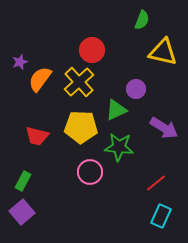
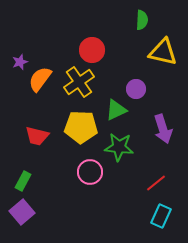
green semicircle: rotated 18 degrees counterclockwise
yellow cross: rotated 8 degrees clockwise
purple arrow: moved 1 px left, 1 px down; rotated 40 degrees clockwise
